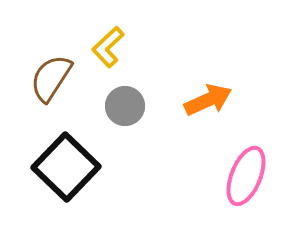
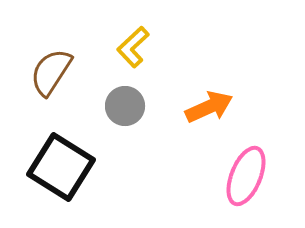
yellow L-shape: moved 25 px right
brown semicircle: moved 6 px up
orange arrow: moved 1 px right, 7 px down
black square: moved 5 px left; rotated 12 degrees counterclockwise
